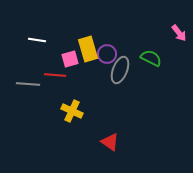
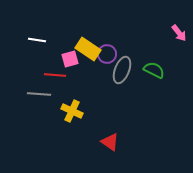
yellow rectangle: rotated 40 degrees counterclockwise
green semicircle: moved 3 px right, 12 px down
gray ellipse: moved 2 px right
gray line: moved 11 px right, 10 px down
